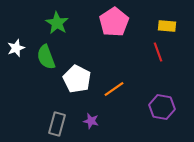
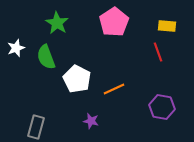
orange line: rotated 10 degrees clockwise
gray rectangle: moved 21 px left, 3 px down
